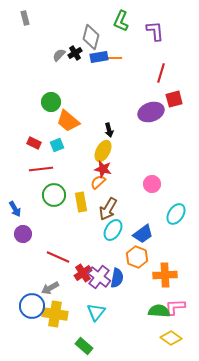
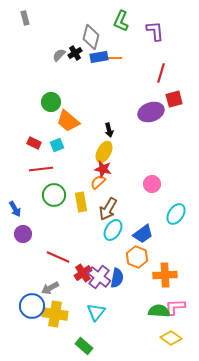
yellow ellipse at (103, 151): moved 1 px right, 1 px down
